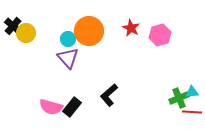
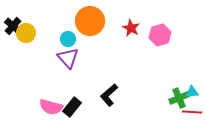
orange circle: moved 1 px right, 10 px up
